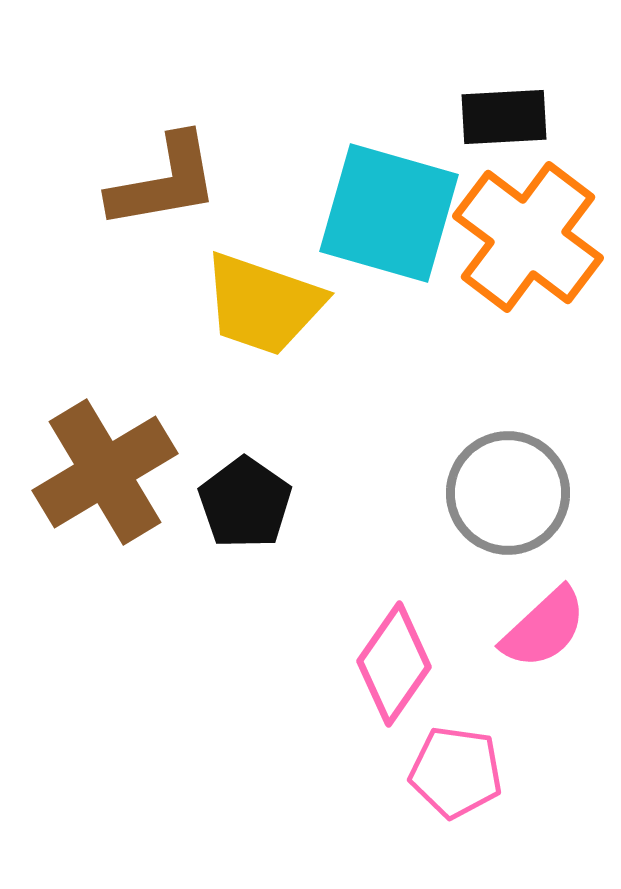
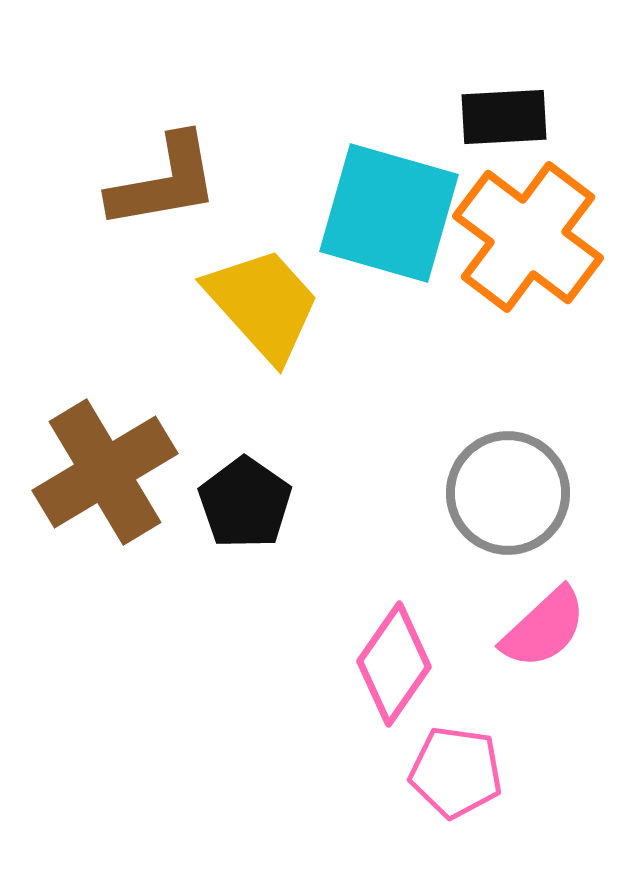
yellow trapezoid: rotated 151 degrees counterclockwise
